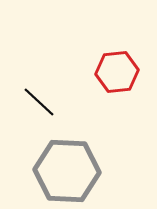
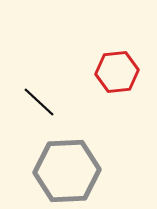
gray hexagon: rotated 6 degrees counterclockwise
